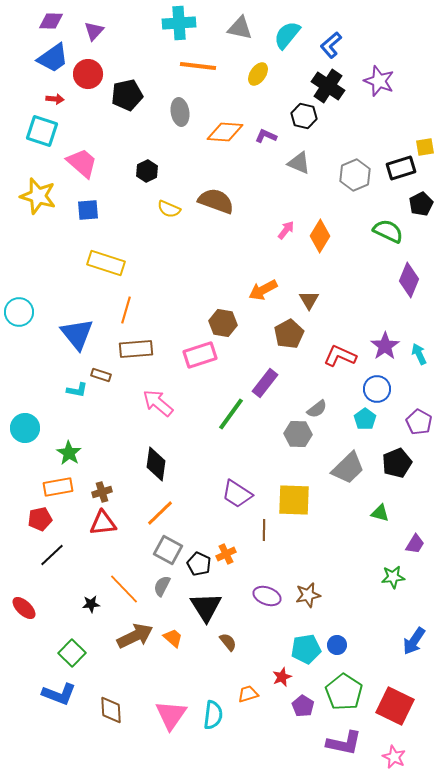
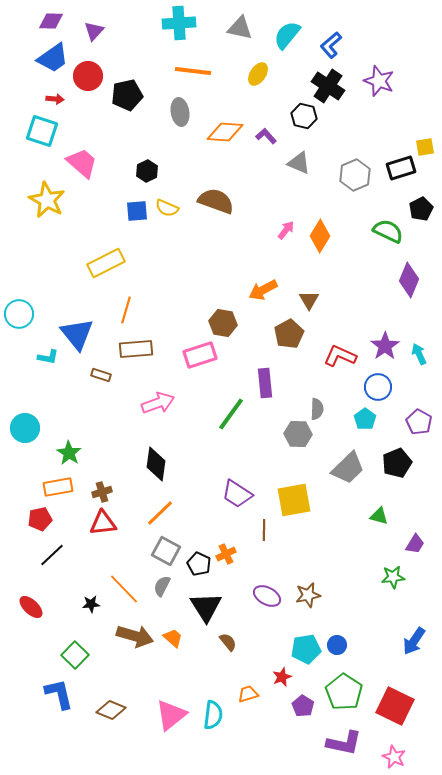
orange line at (198, 66): moved 5 px left, 5 px down
red circle at (88, 74): moved 2 px down
purple L-shape at (266, 136): rotated 25 degrees clockwise
yellow star at (38, 196): moved 9 px right, 4 px down; rotated 12 degrees clockwise
black pentagon at (421, 204): moved 5 px down
yellow semicircle at (169, 209): moved 2 px left, 1 px up
blue square at (88, 210): moved 49 px right, 1 px down
yellow rectangle at (106, 263): rotated 45 degrees counterclockwise
cyan circle at (19, 312): moved 2 px down
purple rectangle at (265, 383): rotated 44 degrees counterclockwise
blue circle at (377, 389): moved 1 px right, 2 px up
cyan L-shape at (77, 390): moved 29 px left, 33 px up
pink arrow at (158, 403): rotated 120 degrees clockwise
gray semicircle at (317, 409): rotated 50 degrees counterclockwise
yellow square at (294, 500): rotated 12 degrees counterclockwise
green triangle at (380, 513): moved 1 px left, 3 px down
gray square at (168, 550): moved 2 px left, 1 px down
purple ellipse at (267, 596): rotated 8 degrees clockwise
red ellipse at (24, 608): moved 7 px right, 1 px up
brown arrow at (135, 636): rotated 42 degrees clockwise
green square at (72, 653): moved 3 px right, 2 px down
blue L-shape at (59, 694): rotated 124 degrees counterclockwise
brown diamond at (111, 710): rotated 64 degrees counterclockwise
pink triangle at (171, 715): rotated 16 degrees clockwise
